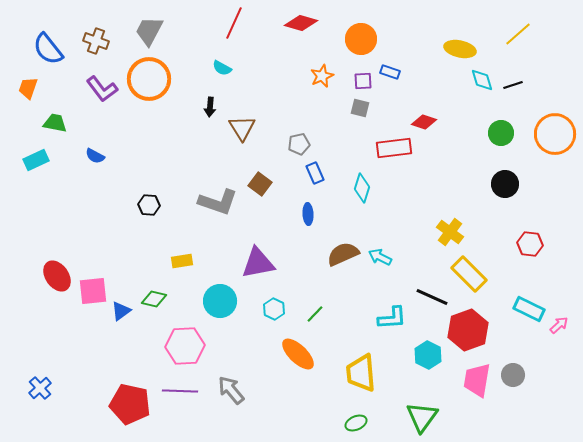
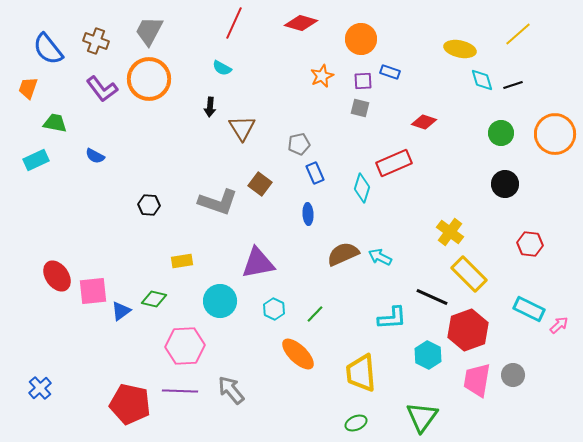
red rectangle at (394, 148): moved 15 px down; rotated 16 degrees counterclockwise
